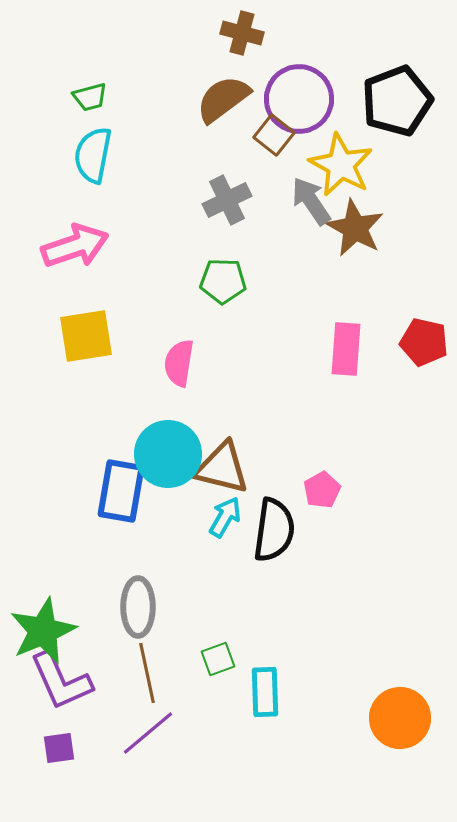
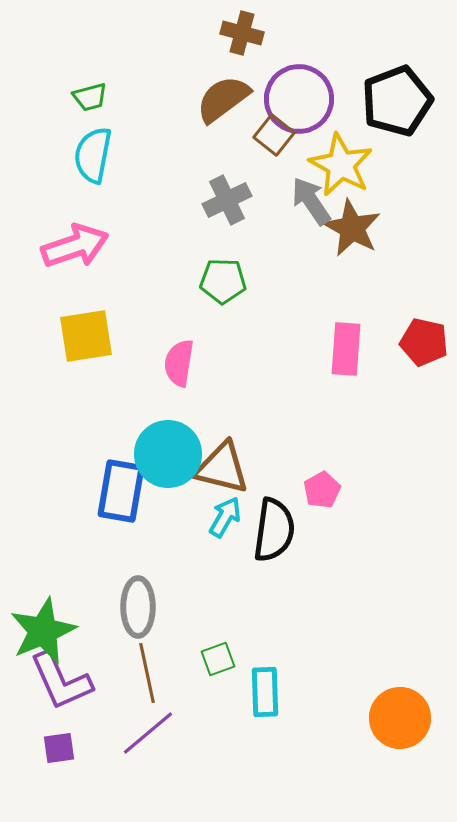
brown star: moved 3 px left
